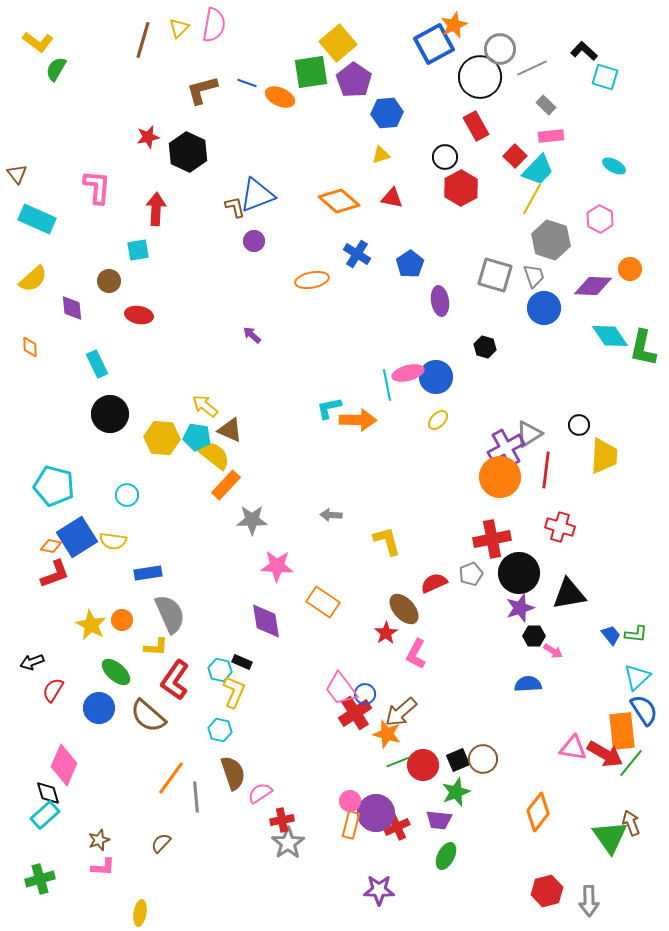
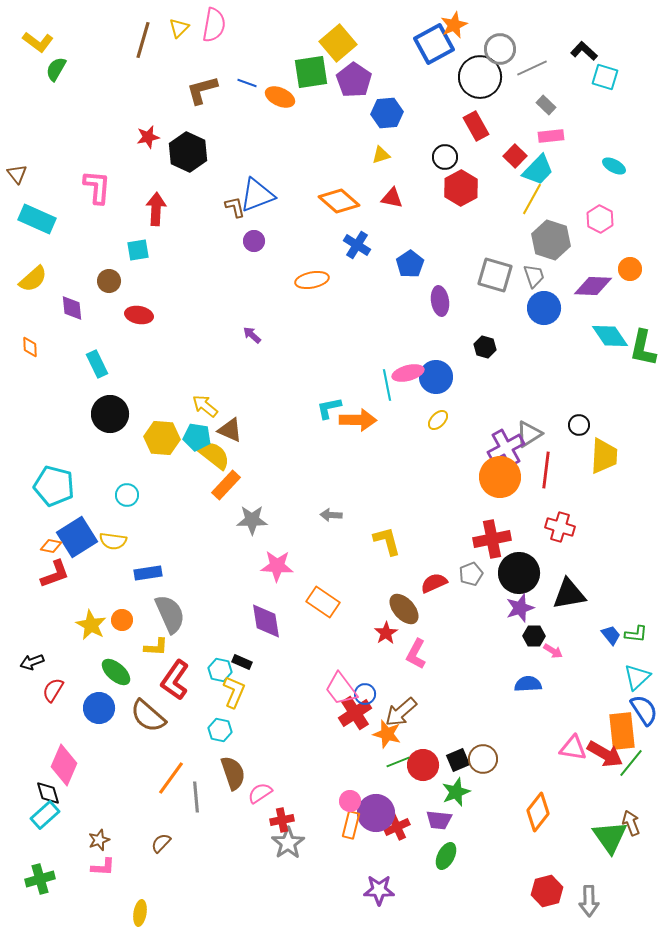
blue cross at (357, 254): moved 9 px up
